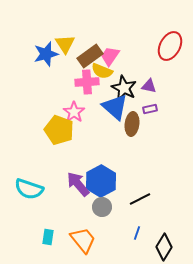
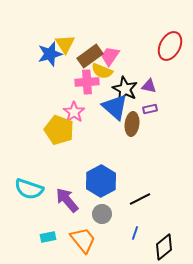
blue star: moved 4 px right
black star: moved 1 px right, 1 px down
purple arrow: moved 11 px left, 16 px down
gray circle: moved 7 px down
blue line: moved 2 px left
cyan rectangle: rotated 70 degrees clockwise
black diamond: rotated 20 degrees clockwise
